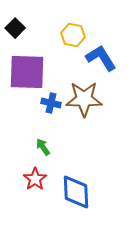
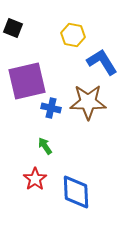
black square: moved 2 px left; rotated 24 degrees counterclockwise
blue L-shape: moved 1 px right, 4 px down
purple square: moved 9 px down; rotated 15 degrees counterclockwise
brown star: moved 4 px right, 3 px down
blue cross: moved 5 px down
green arrow: moved 2 px right, 1 px up
